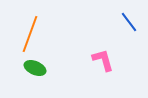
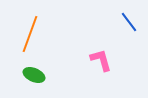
pink L-shape: moved 2 px left
green ellipse: moved 1 px left, 7 px down
